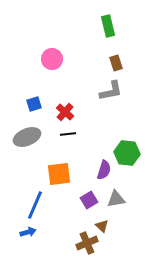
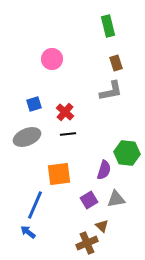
blue arrow: rotated 126 degrees counterclockwise
